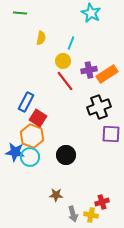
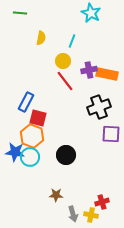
cyan line: moved 1 px right, 2 px up
orange rectangle: rotated 45 degrees clockwise
red square: rotated 18 degrees counterclockwise
